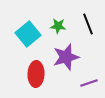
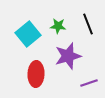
purple star: moved 2 px right, 1 px up
